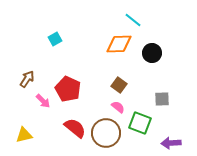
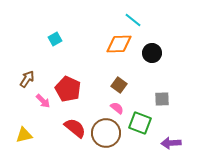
pink semicircle: moved 1 px left, 1 px down
